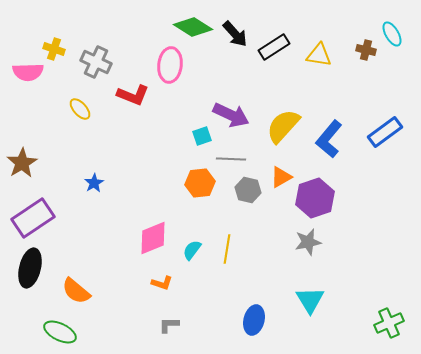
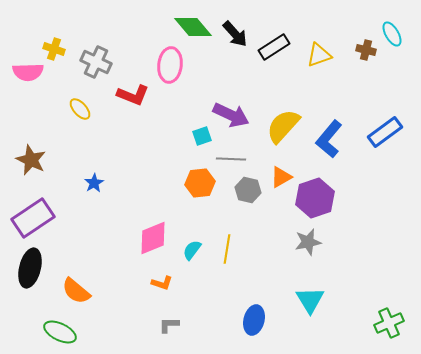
green diamond: rotated 18 degrees clockwise
yellow triangle: rotated 28 degrees counterclockwise
brown star: moved 9 px right, 3 px up; rotated 16 degrees counterclockwise
